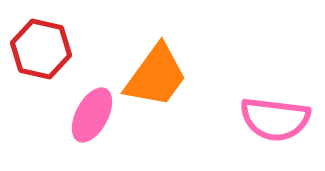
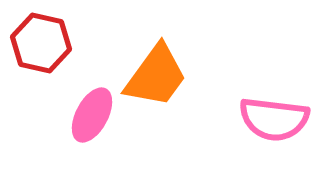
red hexagon: moved 6 px up
pink semicircle: moved 1 px left
